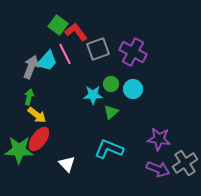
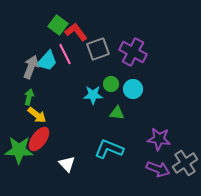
green triangle: moved 6 px right, 1 px down; rotated 49 degrees clockwise
